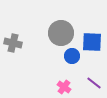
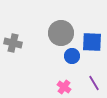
purple line: rotated 21 degrees clockwise
